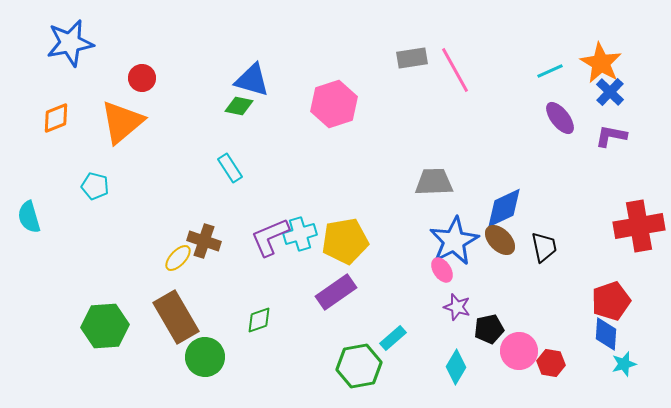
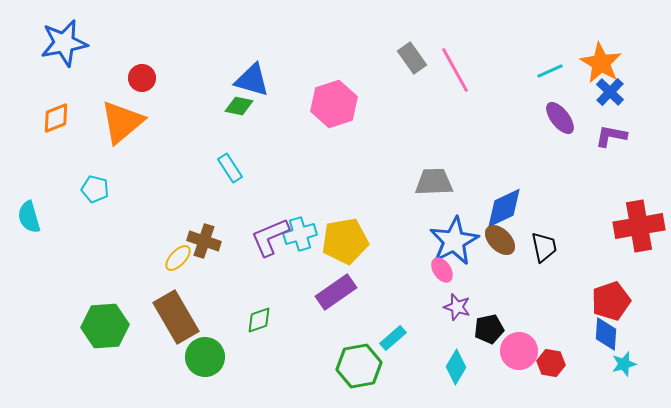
blue star at (70, 43): moved 6 px left
gray rectangle at (412, 58): rotated 64 degrees clockwise
cyan pentagon at (95, 186): moved 3 px down
